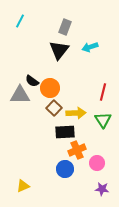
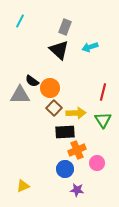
black triangle: rotated 25 degrees counterclockwise
purple star: moved 25 px left, 1 px down
